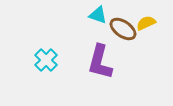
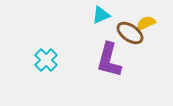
cyan triangle: moved 3 px right; rotated 42 degrees counterclockwise
brown ellipse: moved 7 px right, 4 px down
purple L-shape: moved 9 px right, 2 px up
